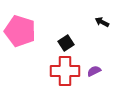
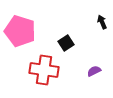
black arrow: rotated 40 degrees clockwise
red cross: moved 21 px left, 1 px up; rotated 8 degrees clockwise
